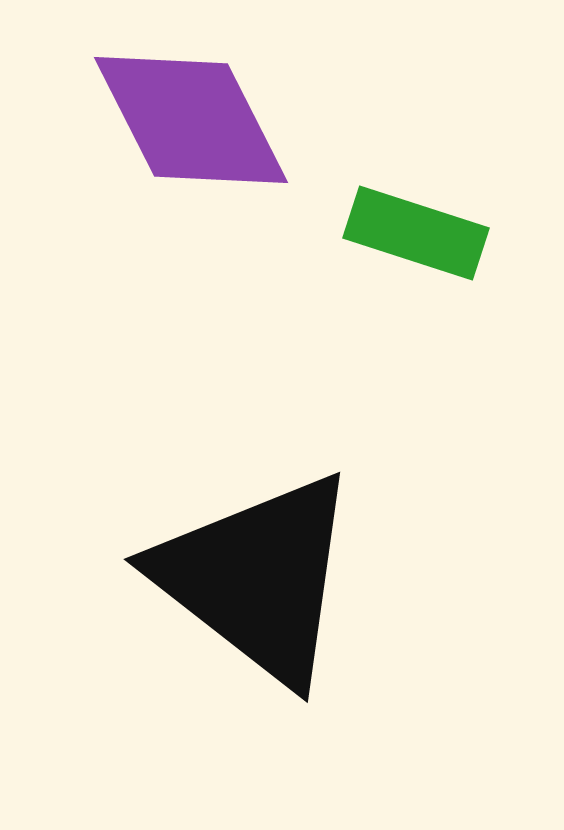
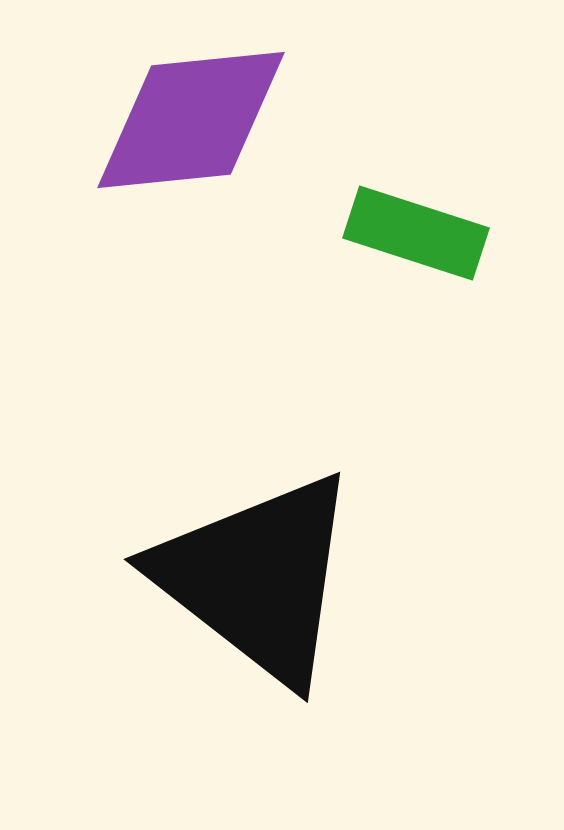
purple diamond: rotated 69 degrees counterclockwise
